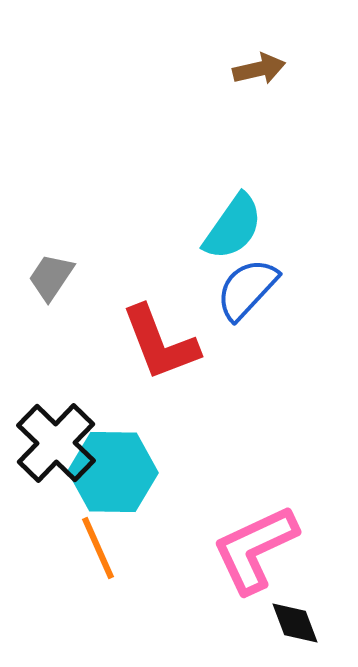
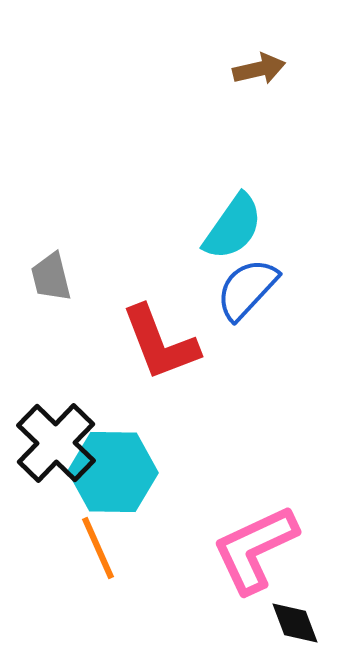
gray trapezoid: rotated 48 degrees counterclockwise
